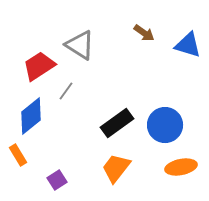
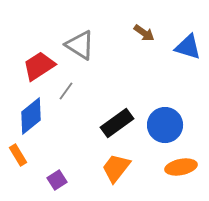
blue triangle: moved 2 px down
